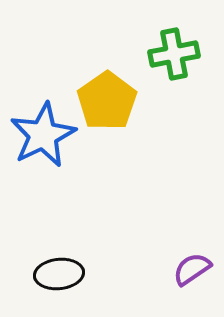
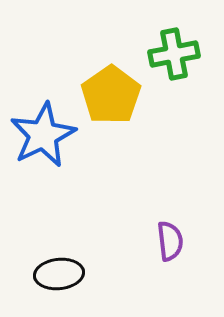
yellow pentagon: moved 4 px right, 6 px up
purple semicircle: moved 22 px left, 28 px up; rotated 117 degrees clockwise
